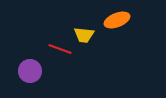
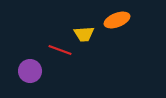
yellow trapezoid: moved 1 px up; rotated 10 degrees counterclockwise
red line: moved 1 px down
